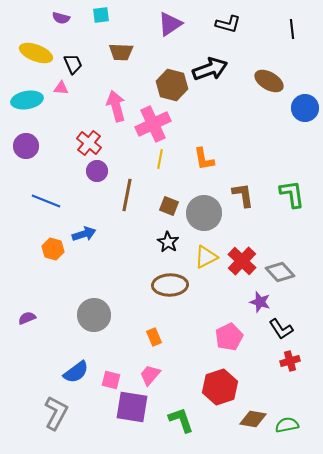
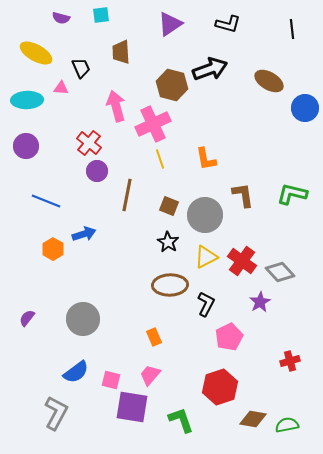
brown trapezoid at (121, 52): rotated 85 degrees clockwise
yellow ellipse at (36, 53): rotated 8 degrees clockwise
black trapezoid at (73, 64): moved 8 px right, 4 px down
cyan ellipse at (27, 100): rotated 8 degrees clockwise
yellow line at (160, 159): rotated 30 degrees counterclockwise
orange L-shape at (204, 159): moved 2 px right
green L-shape at (292, 194): rotated 68 degrees counterclockwise
gray circle at (204, 213): moved 1 px right, 2 px down
orange hexagon at (53, 249): rotated 15 degrees clockwise
red cross at (242, 261): rotated 8 degrees counterclockwise
purple star at (260, 302): rotated 25 degrees clockwise
gray circle at (94, 315): moved 11 px left, 4 px down
purple semicircle at (27, 318): rotated 30 degrees counterclockwise
black L-shape at (281, 329): moved 75 px left, 25 px up; rotated 120 degrees counterclockwise
